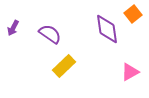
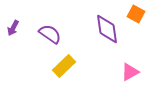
orange square: moved 3 px right; rotated 24 degrees counterclockwise
